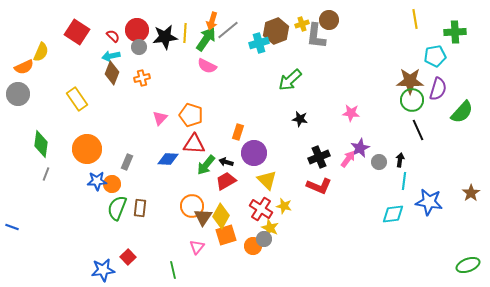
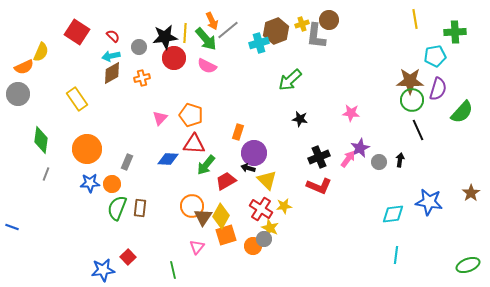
orange arrow at (212, 21): rotated 42 degrees counterclockwise
red circle at (137, 30): moved 37 px right, 28 px down
green arrow at (206, 39): rotated 105 degrees clockwise
brown diamond at (112, 73): rotated 40 degrees clockwise
green diamond at (41, 144): moved 4 px up
black arrow at (226, 162): moved 22 px right, 6 px down
blue star at (97, 181): moved 7 px left, 2 px down
cyan line at (404, 181): moved 8 px left, 74 px down
yellow star at (284, 206): rotated 21 degrees counterclockwise
